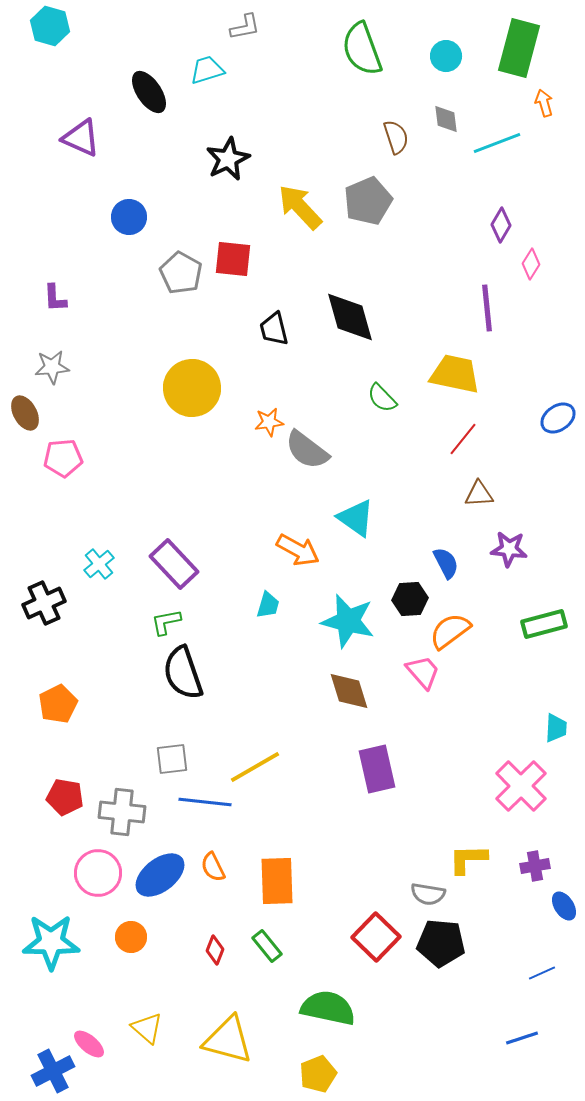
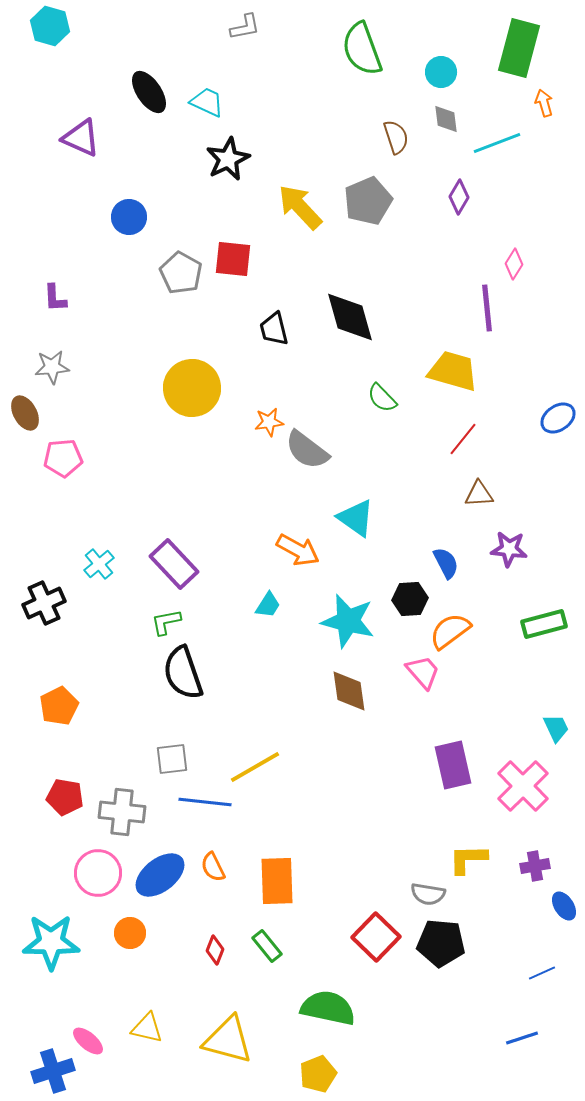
cyan circle at (446, 56): moved 5 px left, 16 px down
cyan trapezoid at (207, 70): moved 32 px down; rotated 42 degrees clockwise
purple diamond at (501, 225): moved 42 px left, 28 px up
pink diamond at (531, 264): moved 17 px left
yellow trapezoid at (455, 374): moved 2 px left, 3 px up; rotated 4 degrees clockwise
cyan trapezoid at (268, 605): rotated 16 degrees clockwise
brown diamond at (349, 691): rotated 9 degrees clockwise
orange pentagon at (58, 704): moved 1 px right, 2 px down
cyan trapezoid at (556, 728): rotated 28 degrees counterclockwise
purple rectangle at (377, 769): moved 76 px right, 4 px up
pink cross at (521, 786): moved 2 px right
orange circle at (131, 937): moved 1 px left, 4 px up
yellow triangle at (147, 1028): rotated 28 degrees counterclockwise
pink ellipse at (89, 1044): moved 1 px left, 3 px up
blue cross at (53, 1071): rotated 9 degrees clockwise
